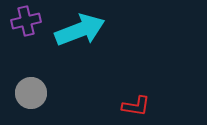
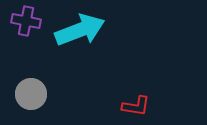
purple cross: rotated 24 degrees clockwise
gray circle: moved 1 px down
